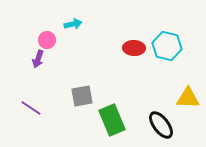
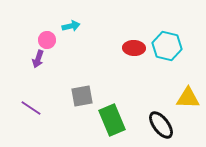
cyan arrow: moved 2 px left, 2 px down
